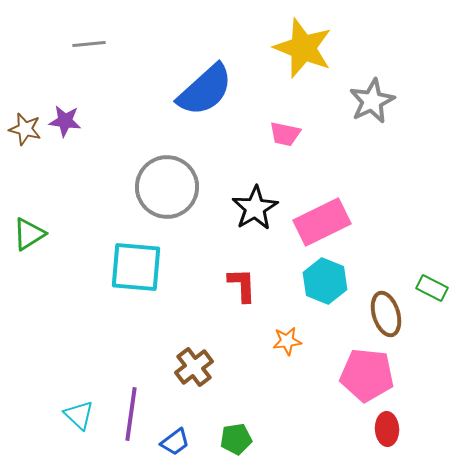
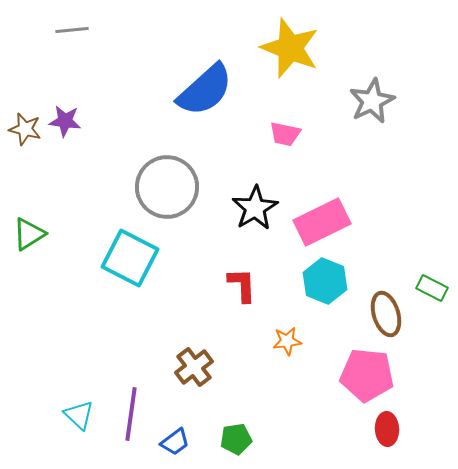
gray line: moved 17 px left, 14 px up
yellow star: moved 13 px left
cyan square: moved 6 px left, 9 px up; rotated 22 degrees clockwise
